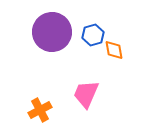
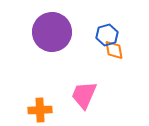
blue hexagon: moved 14 px right
pink trapezoid: moved 2 px left, 1 px down
orange cross: rotated 25 degrees clockwise
